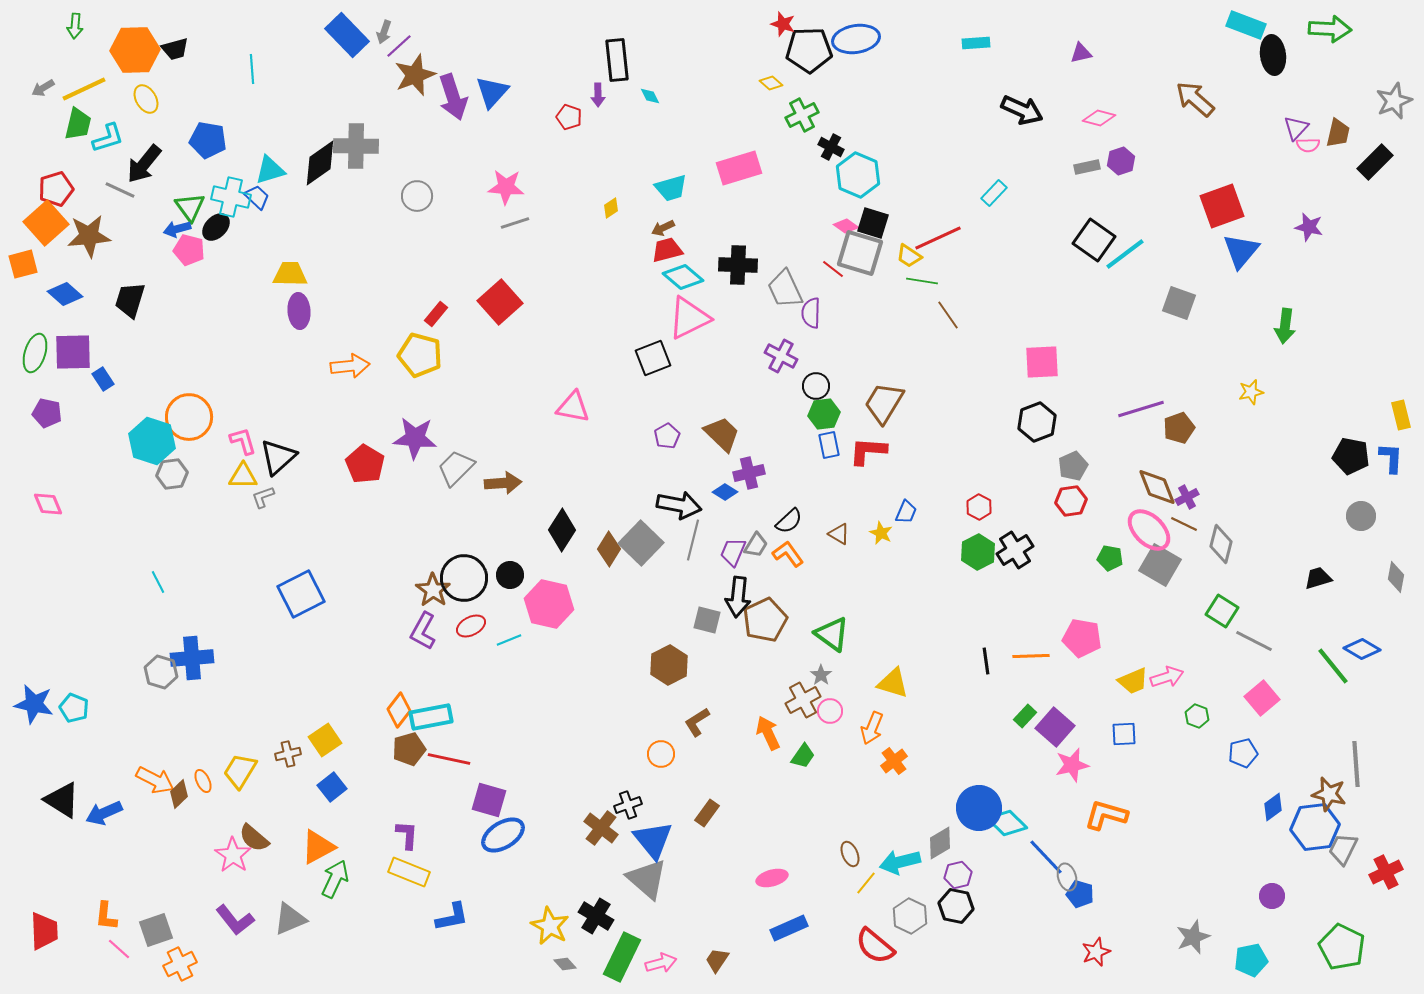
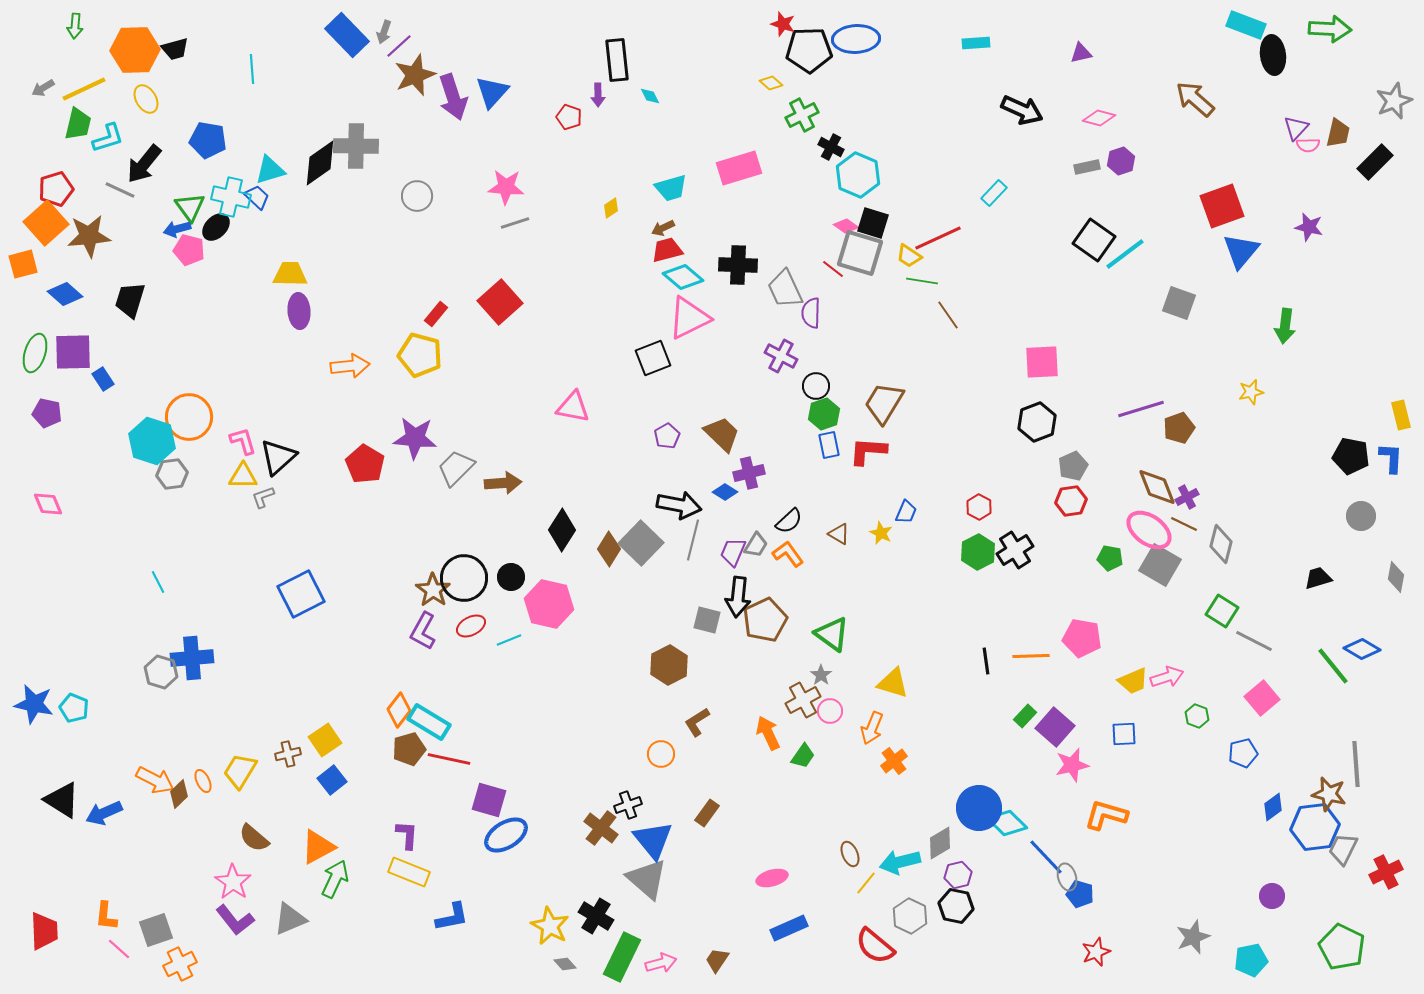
blue ellipse at (856, 39): rotated 6 degrees clockwise
green hexagon at (824, 414): rotated 12 degrees counterclockwise
pink ellipse at (1149, 530): rotated 9 degrees counterclockwise
black circle at (510, 575): moved 1 px right, 2 px down
cyan rectangle at (431, 717): moved 2 px left, 5 px down; rotated 42 degrees clockwise
blue square at (332, 787): moved 7 px up
blue ellipse at (503, 835): moved 3 px right
pink star at (233, 855): moved 27 px down
